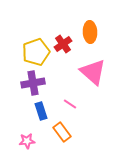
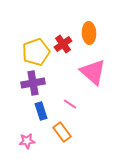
orange ellipse: moved 1 px left, 1 px down
